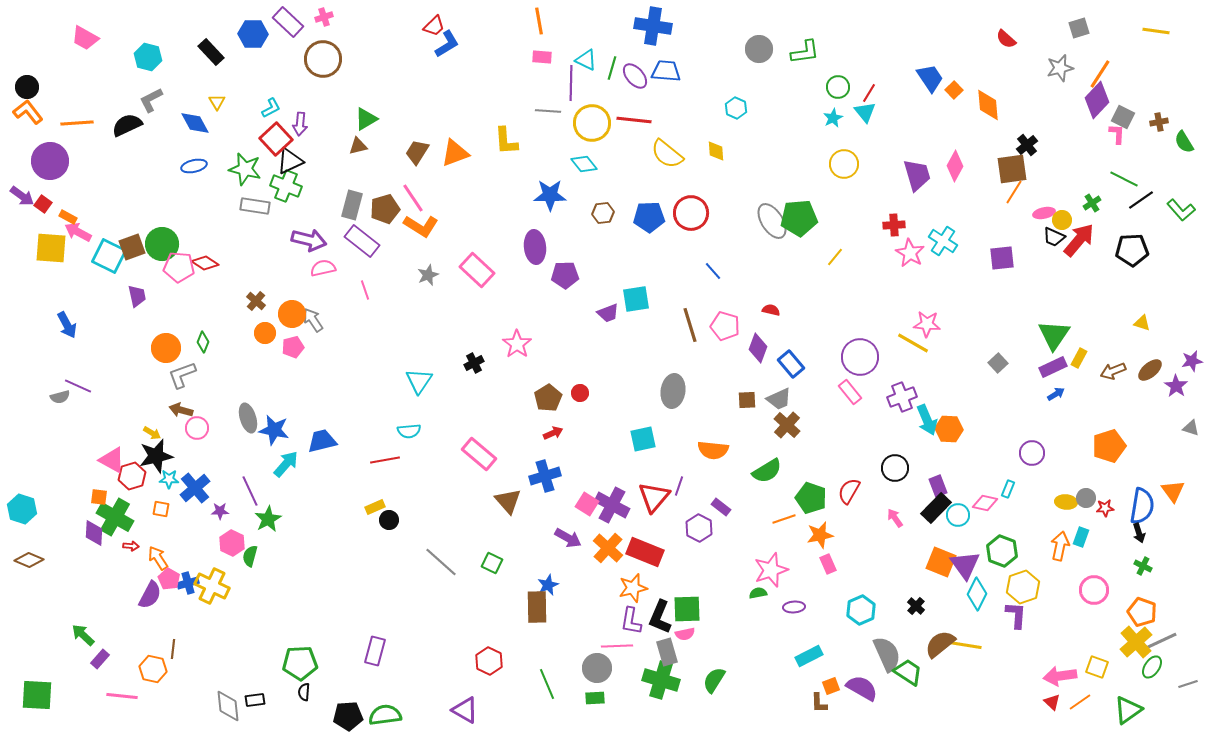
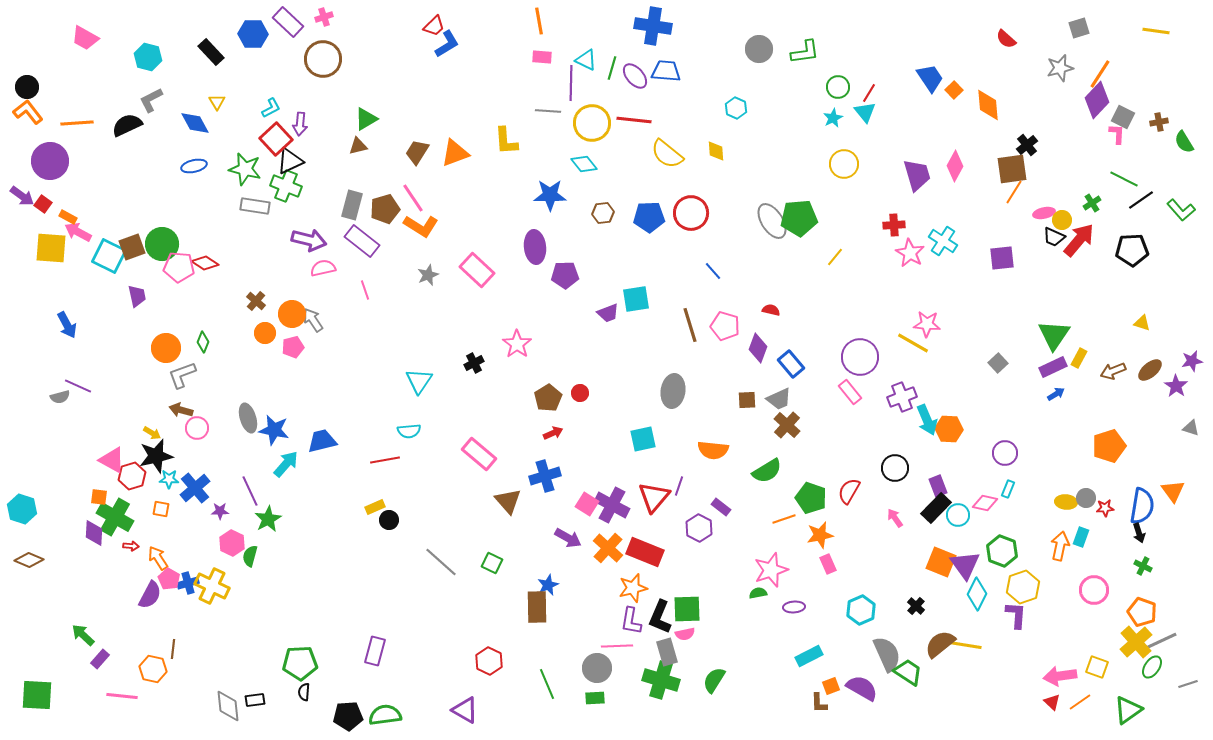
purple circle at (1032, 453): moved 27 px left
